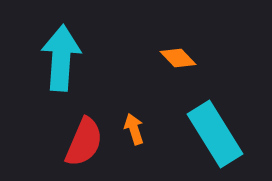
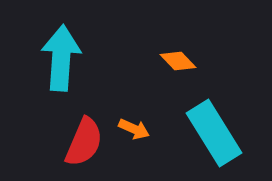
orange diamond: moved 3 px down
orange arrow: rotated 132 degrees clockwise
cyan rectangle: moved 1 px left, 1 px up
